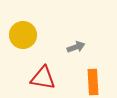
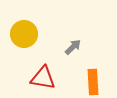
yellow circle: moved 1 px right, 1 px up
gray arrow: moved 3 px left; rotated 24 degrees counterclockwise
